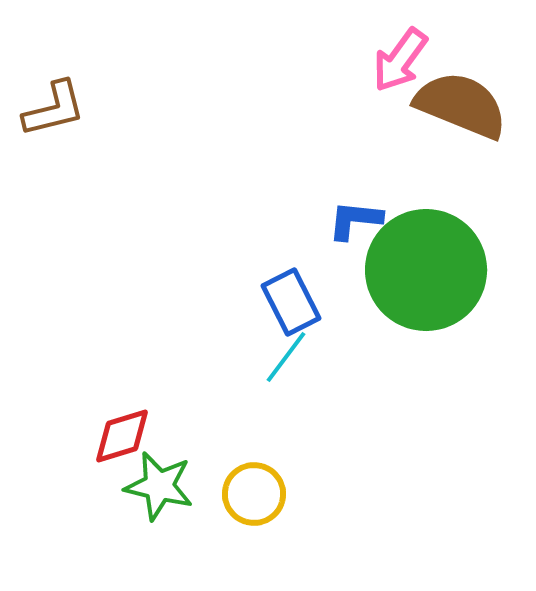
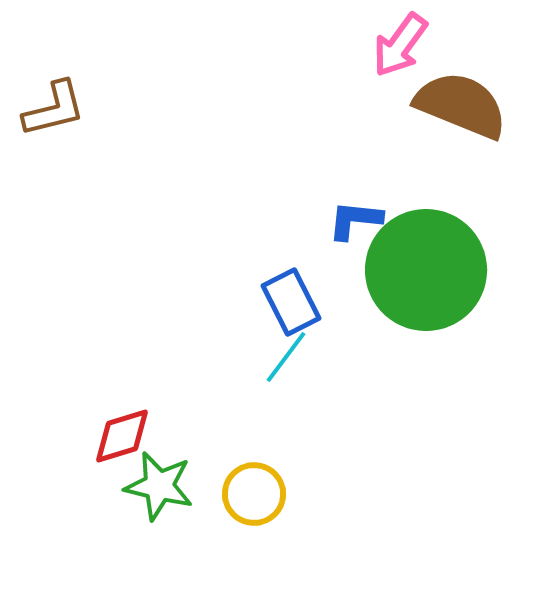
pink arrow: moved 15 px up
